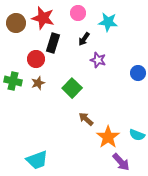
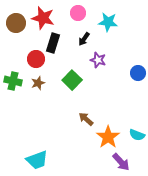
green square: moved 8 px up
